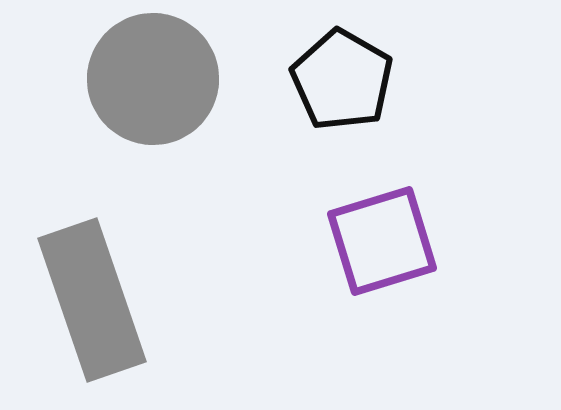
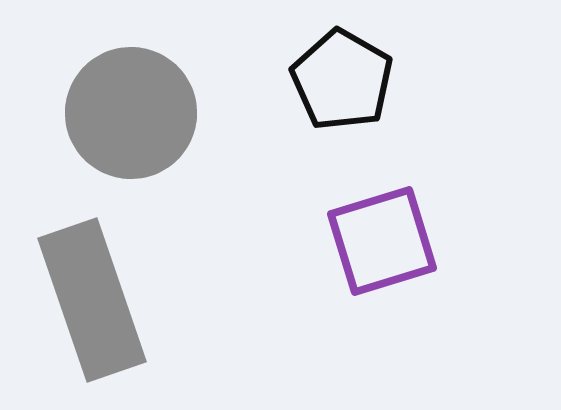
gray circle: moved 22 px left, 34 px down
